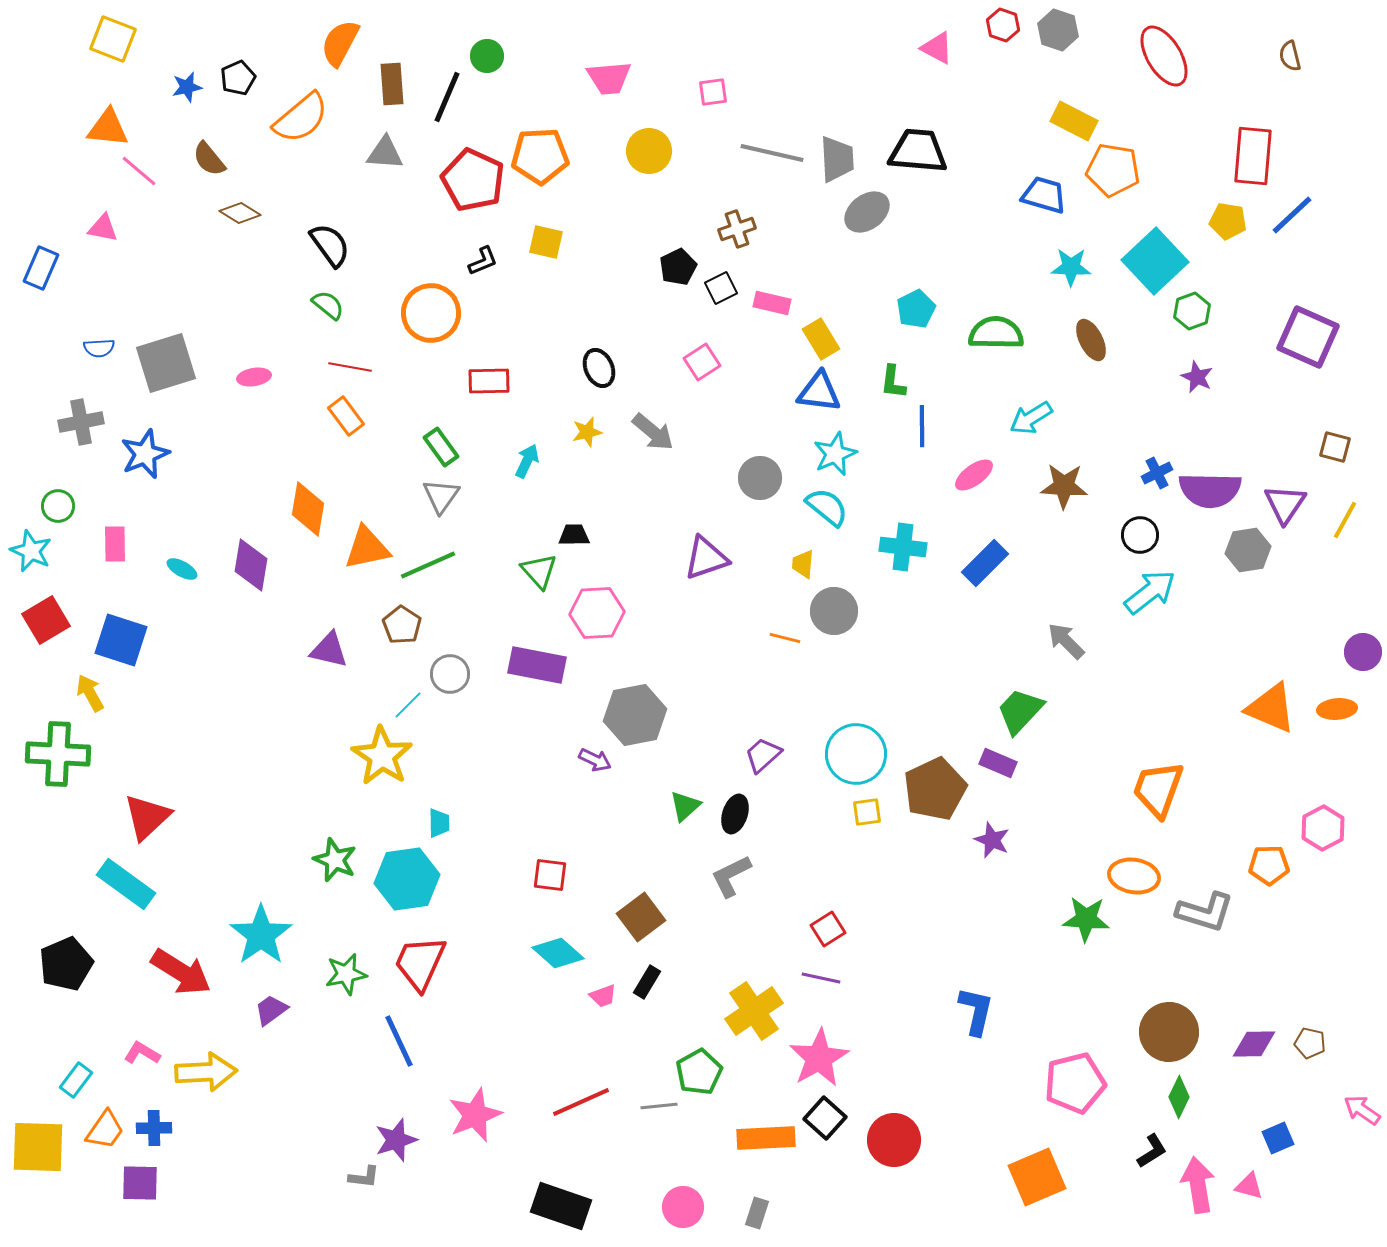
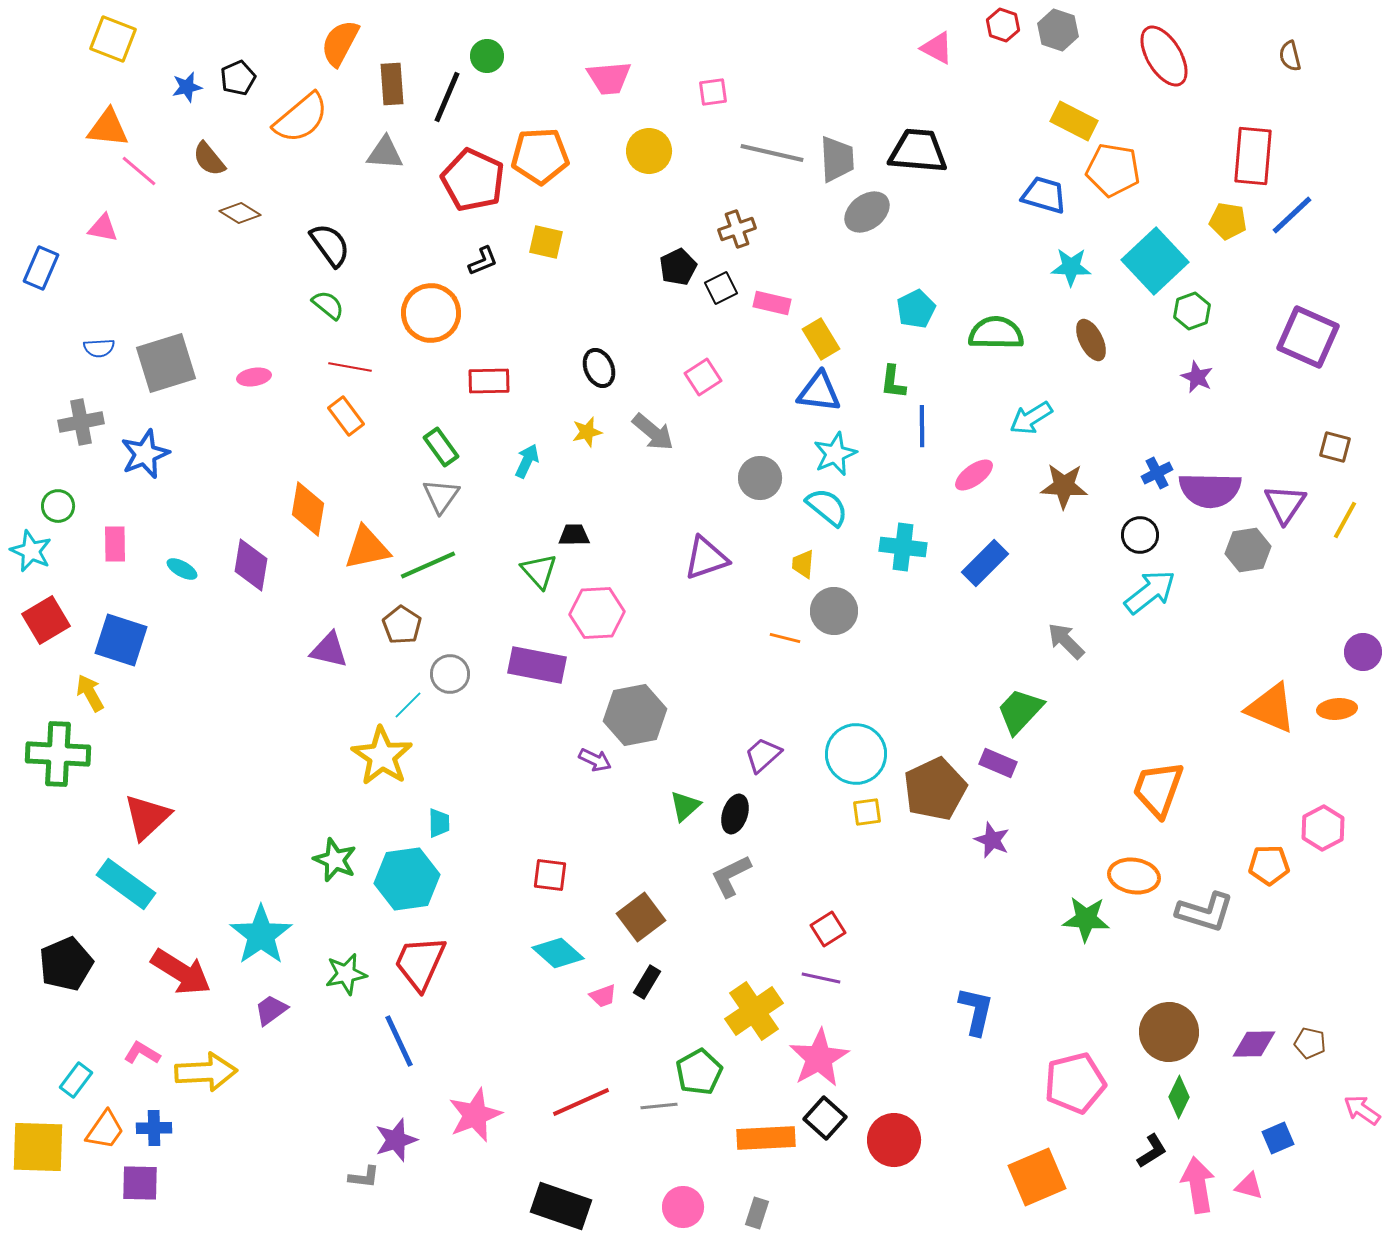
pink square at (702, 362): moved 1 px right, 15 px down
